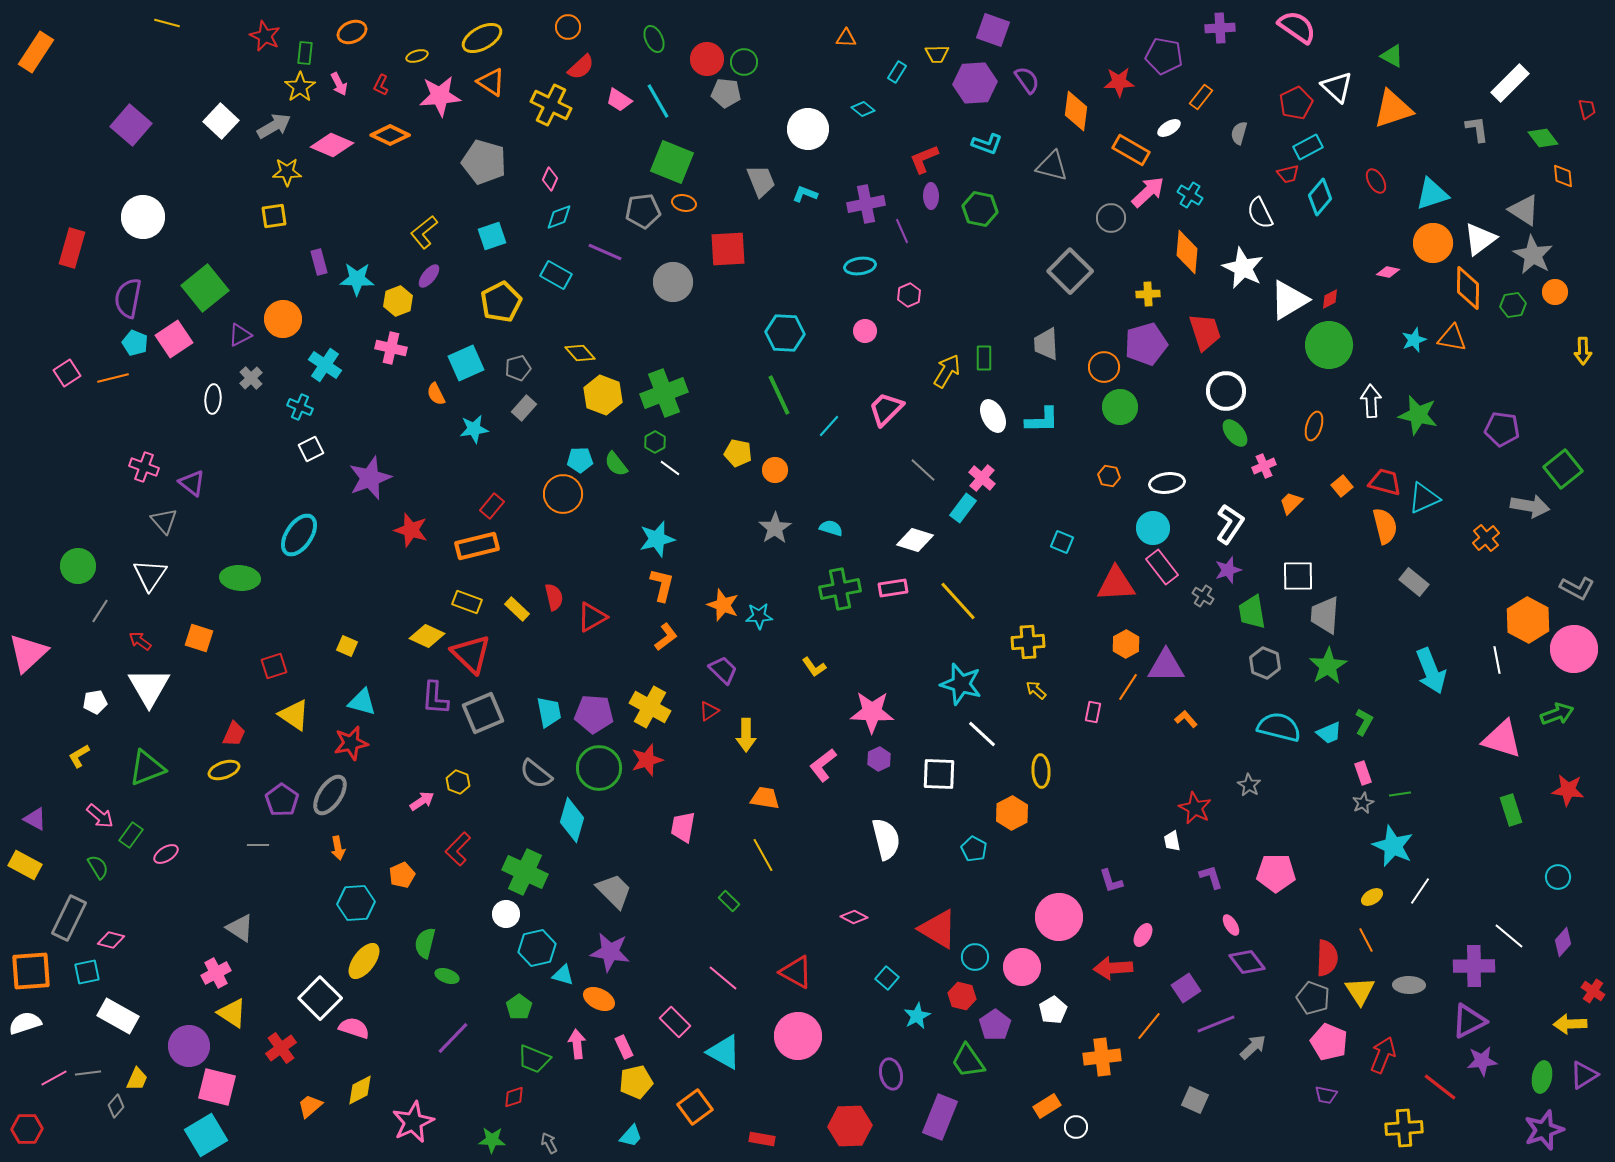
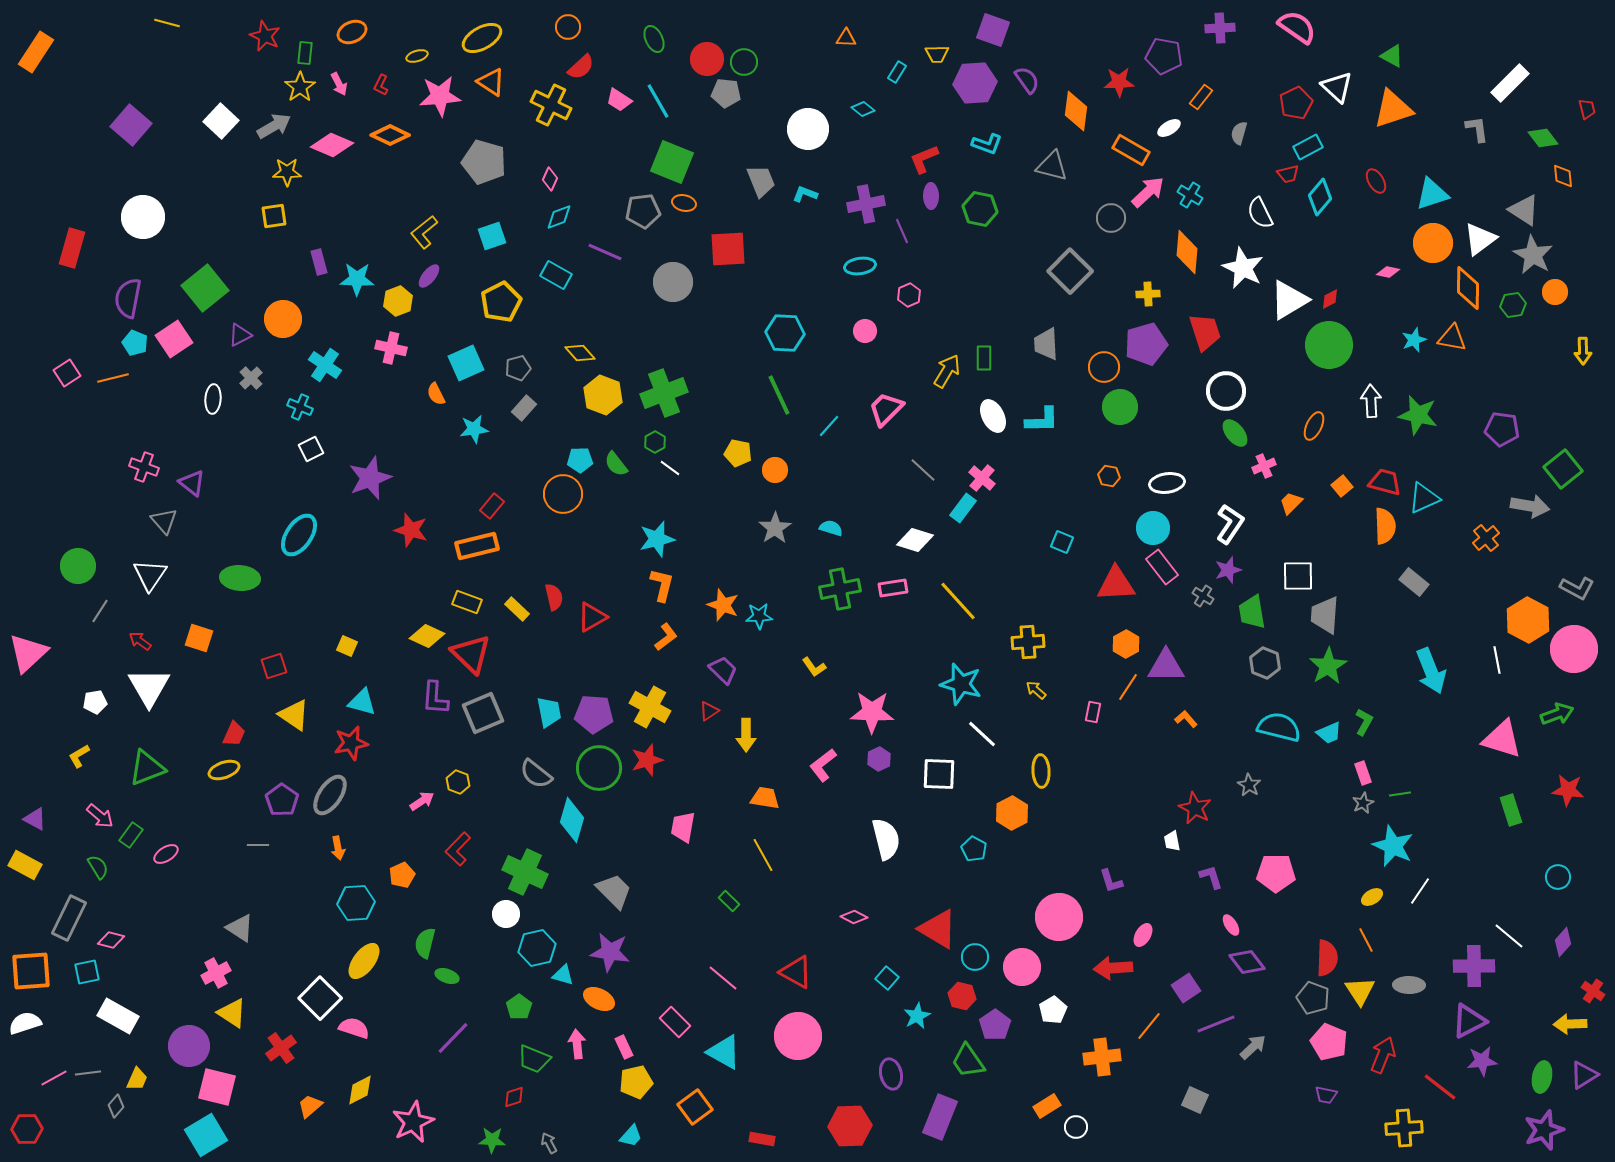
orange ellipse at (1314, 426): rotated 8 degrees clockwise
orange semicircle at (1385, 526): rotated 12 degrees clockwise
